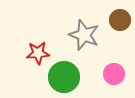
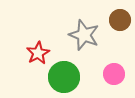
red star: rotated 25 degrees counterclockwise
